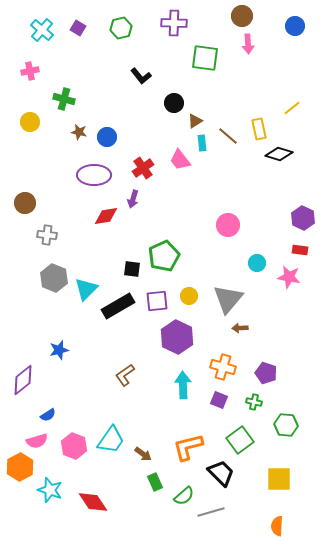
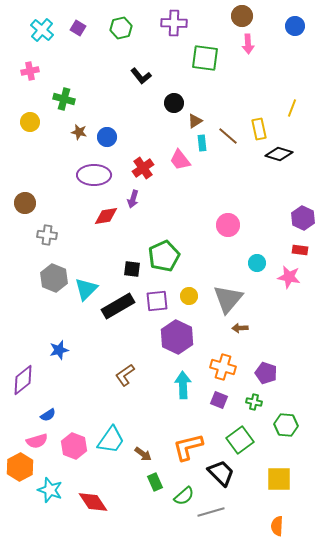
yellow line at (292, 108): rotated 30 degrees counterclockwise
